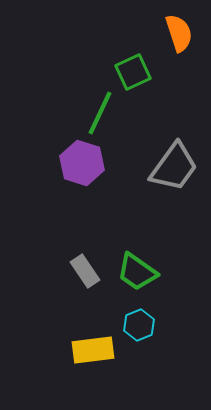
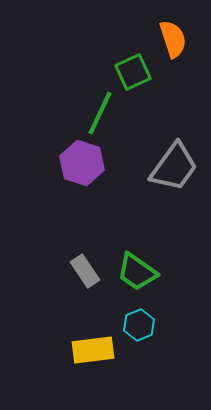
orange semicircle: moved 6 px left, 6 px down
